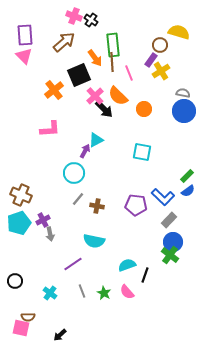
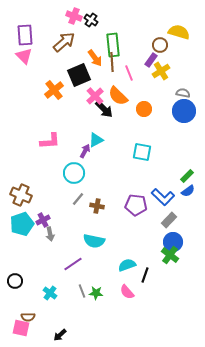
pink L-shape at (50, 129): moved 12 px down
cyan pentagon at (19, 223): moved 3 px right, 1 px down
green star at (104, 293): moved 8 px left; rotated 24 degrees counterclockwise
